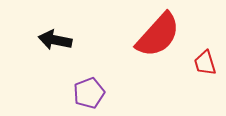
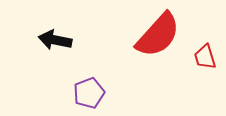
red trapezoid: moved 6 px up
